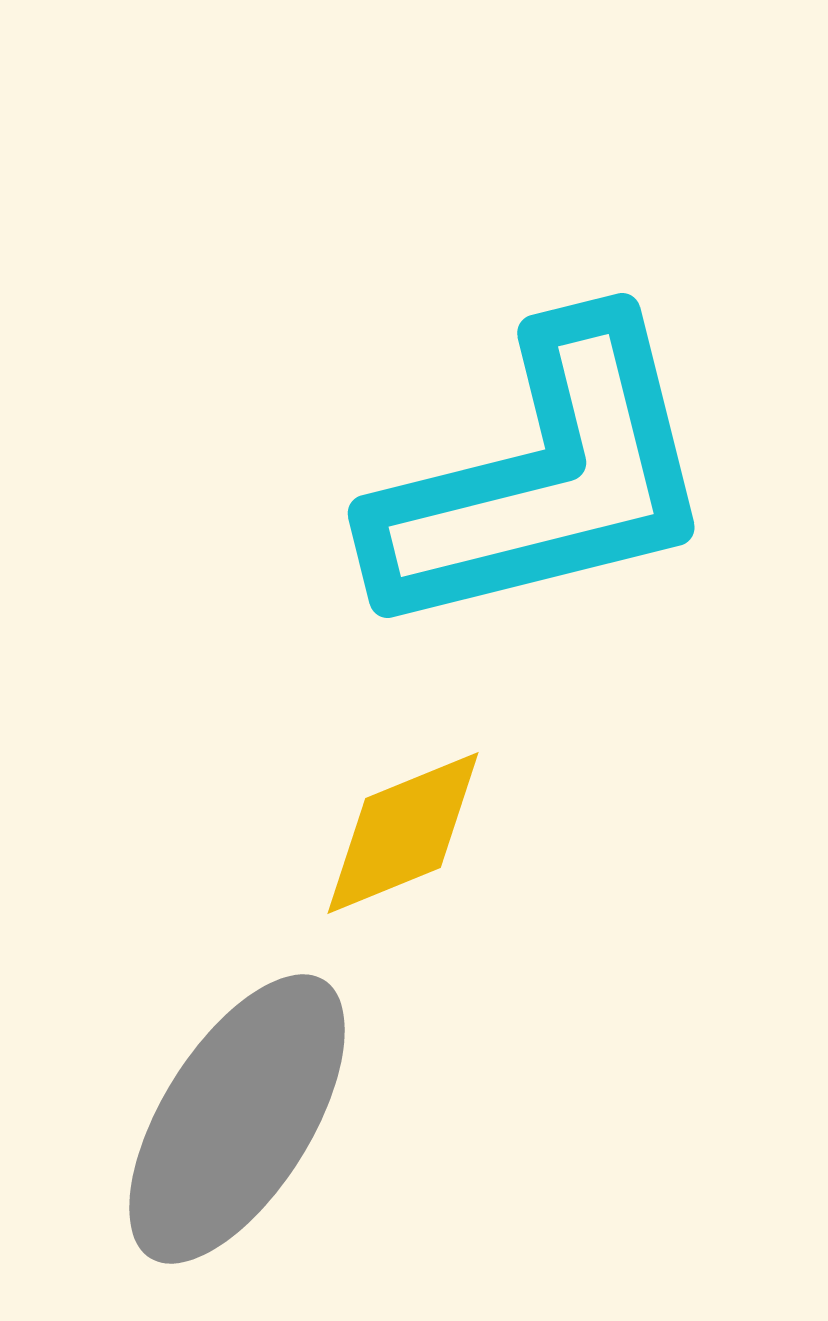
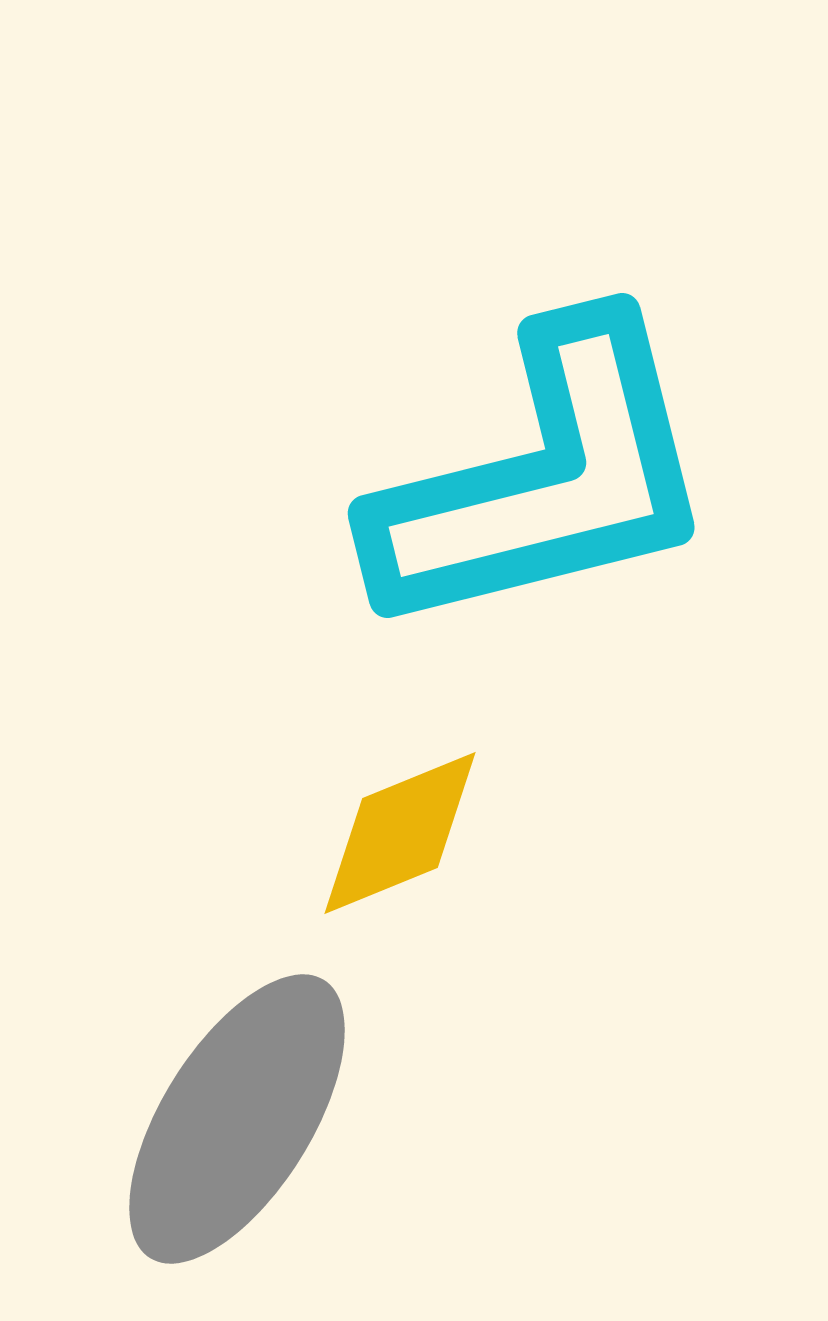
yellow diamond: moved 3 px left
